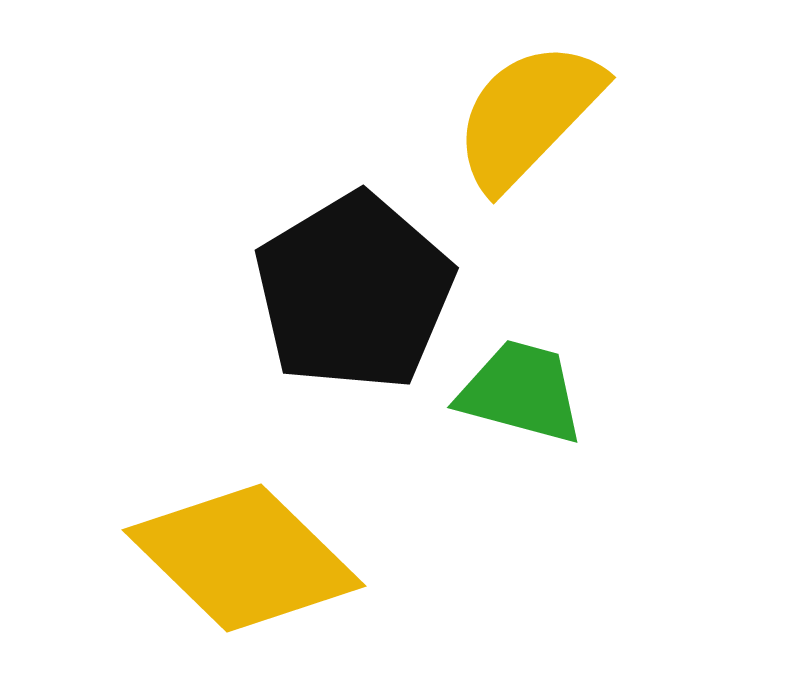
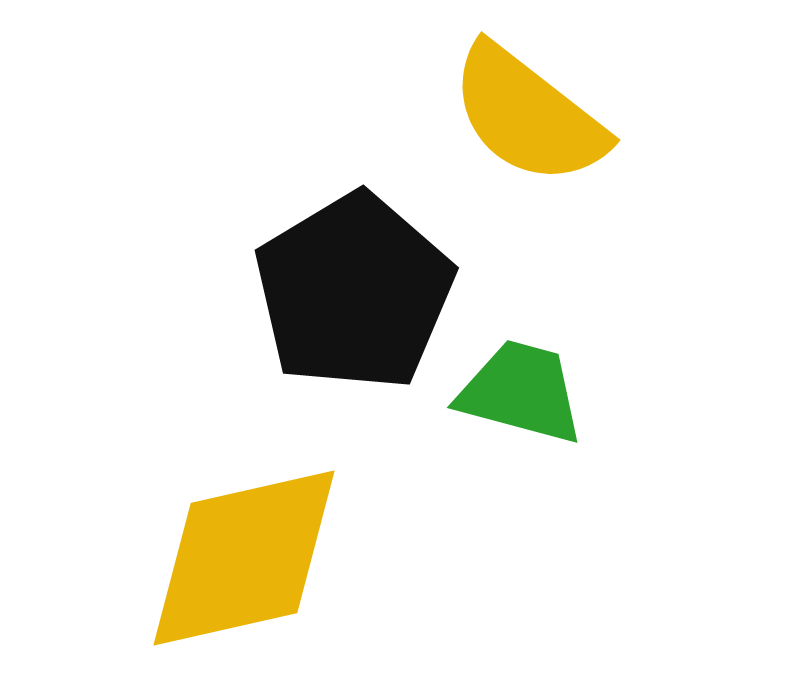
yellow semicircle: rotated 96 degrees counterclockwise
yellow diamond: rotated 57 degrees counterclockwise
